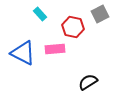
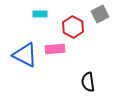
cyan rectangle: rotated 48 degrees counterclockwise
red hexagon: rotated 15 degrees clockwise
blue triangle: moved 2 px right, 2 px down
black semicircle: rotated 66 degrees counterclockwise
